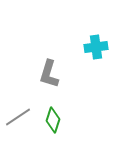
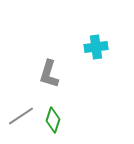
gray line: moved 3 px right, 1 px up
